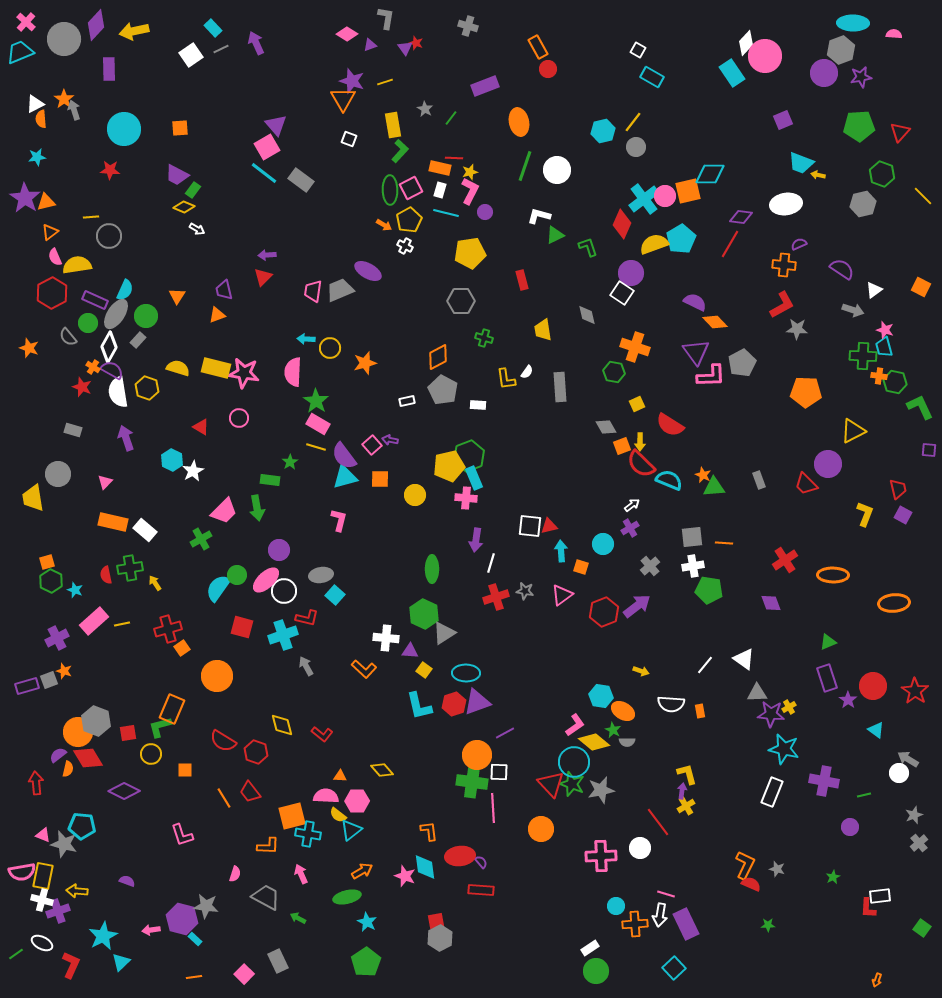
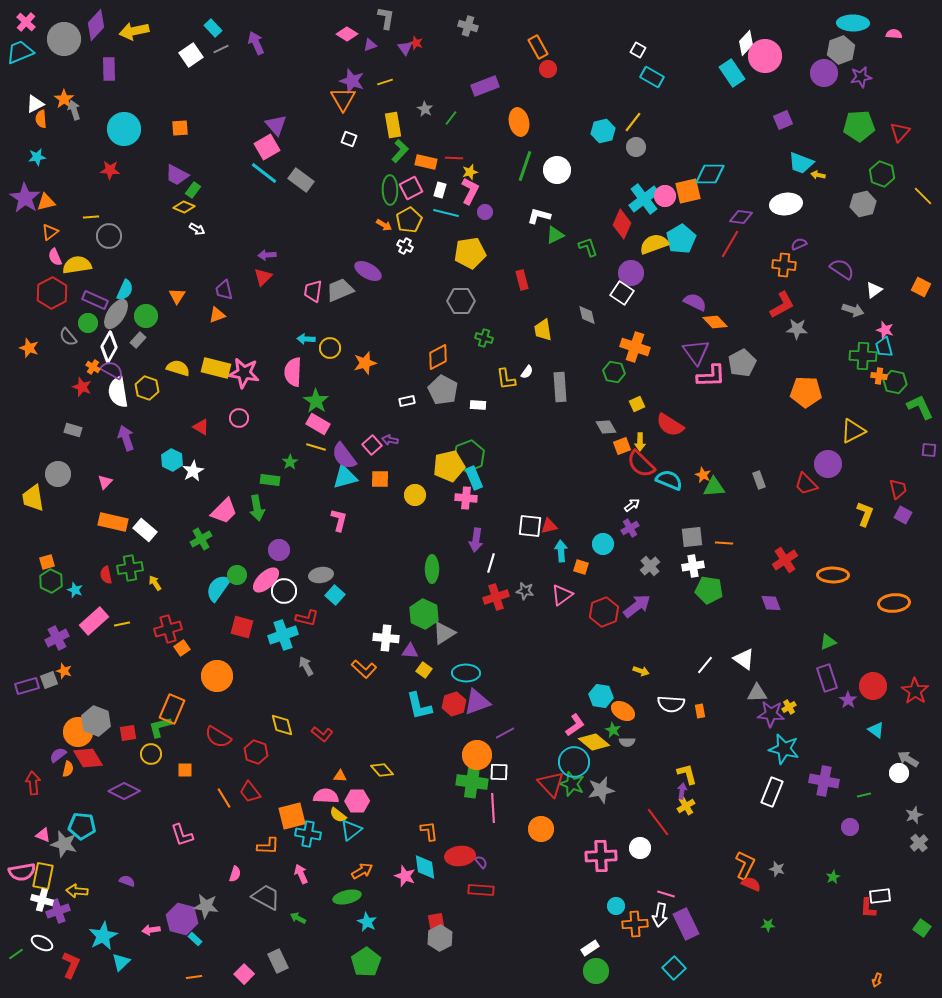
orange rectangle at (440, 168): moved 14 px left, 6 px up
red semicircle at (223, 741): moved 5 px left, 4 px up
red arrow at (36, 783): moved 3 px left
